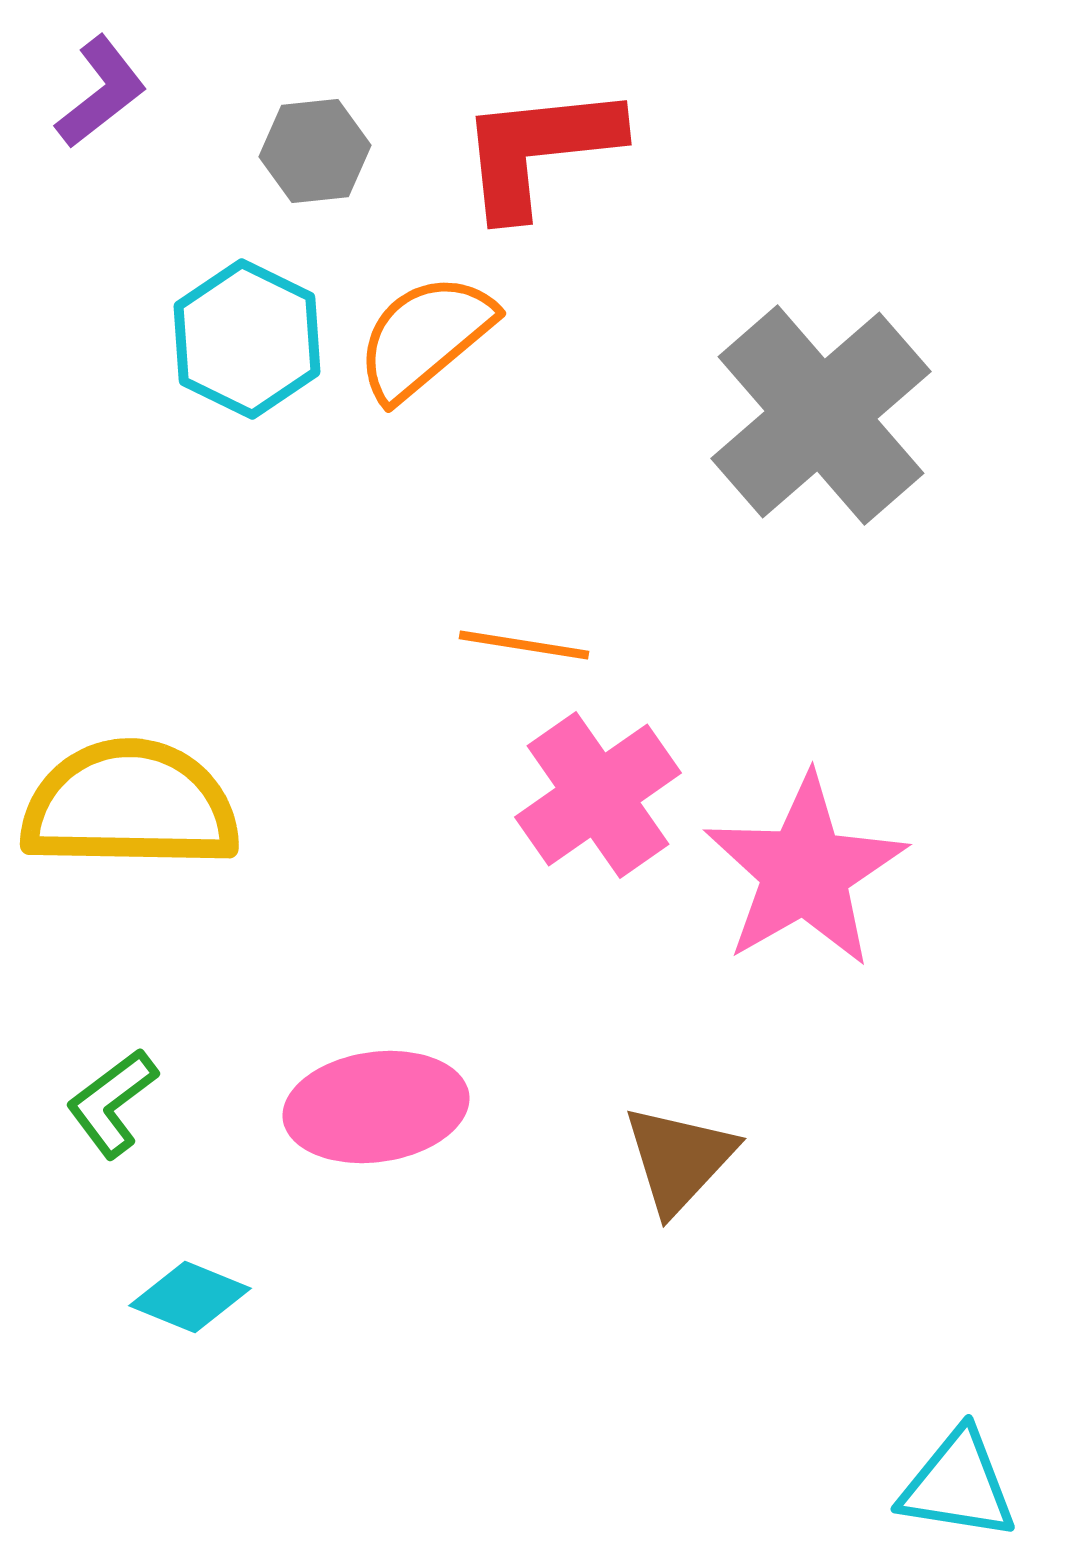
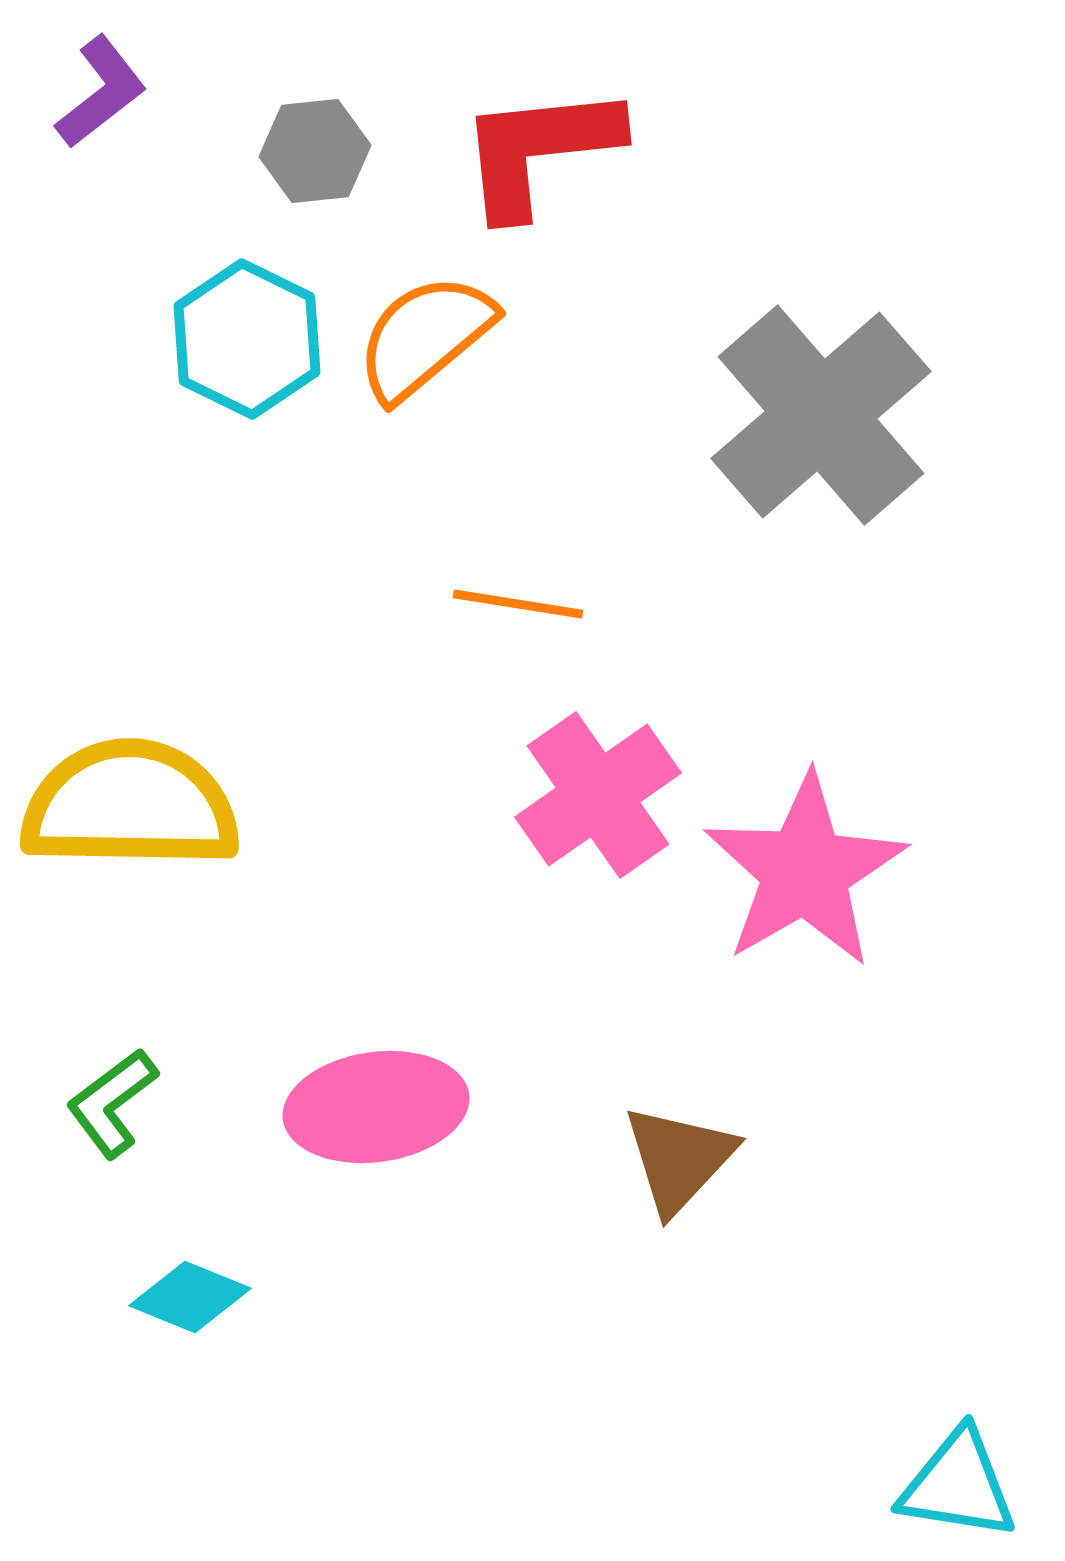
orange line: moved 6 px left, 41 px up
